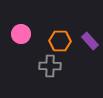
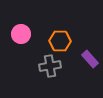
purple rectangle: moved 18 px down
gray cross: rotated 10 degrees counterclockwise
